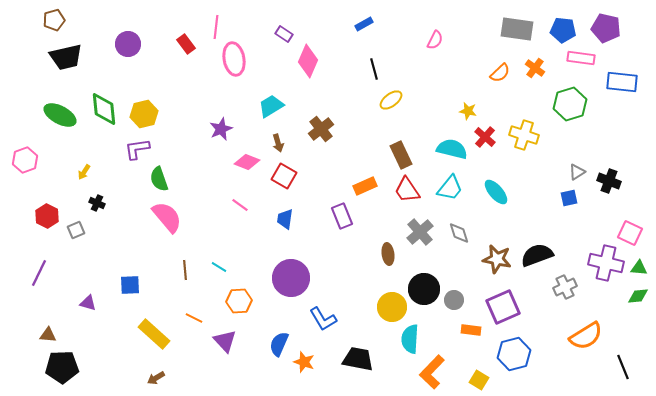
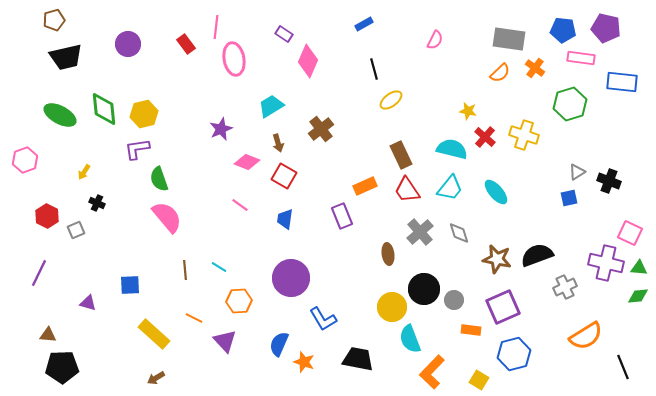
gray rectangle at (517, 29): moved 8 px left, 10 px down
cyan semicircle at (410, 339): rotated 24 degrees counterclockwise
